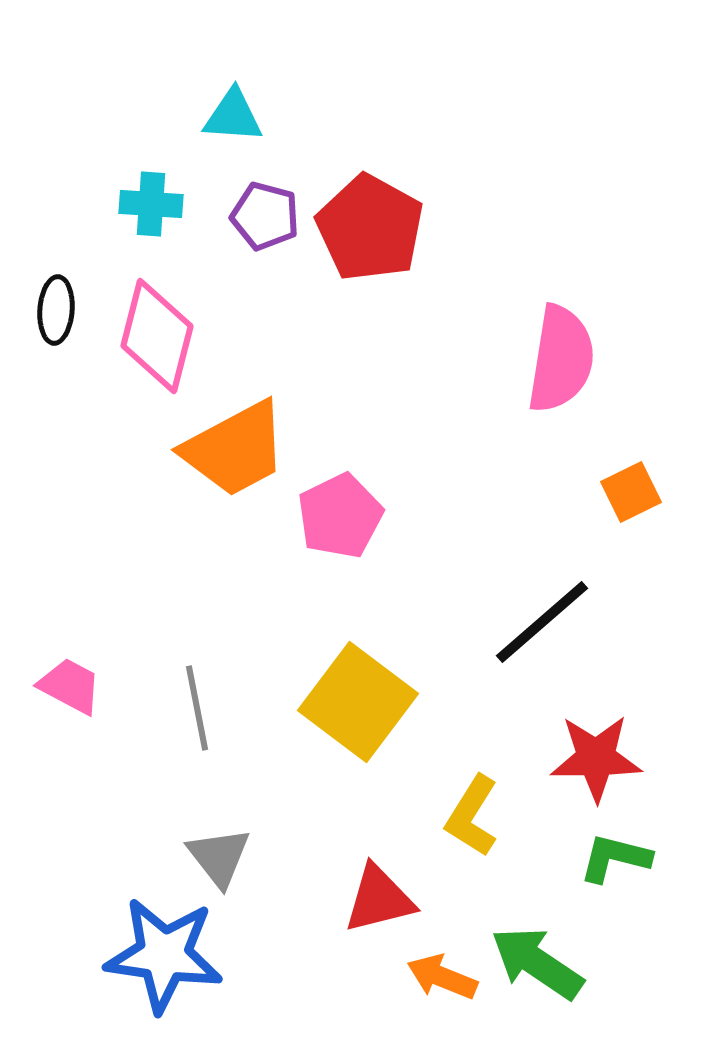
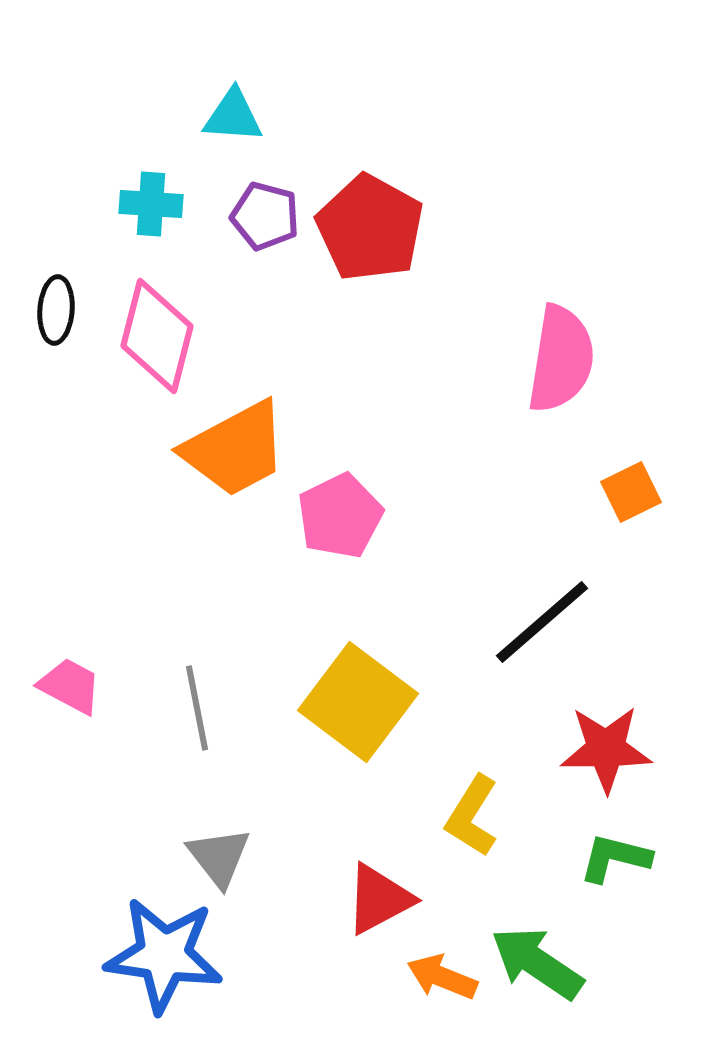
red star: moved 10 px right, 9 px up
red triangle: rotated 14 degrees counterclockwise
